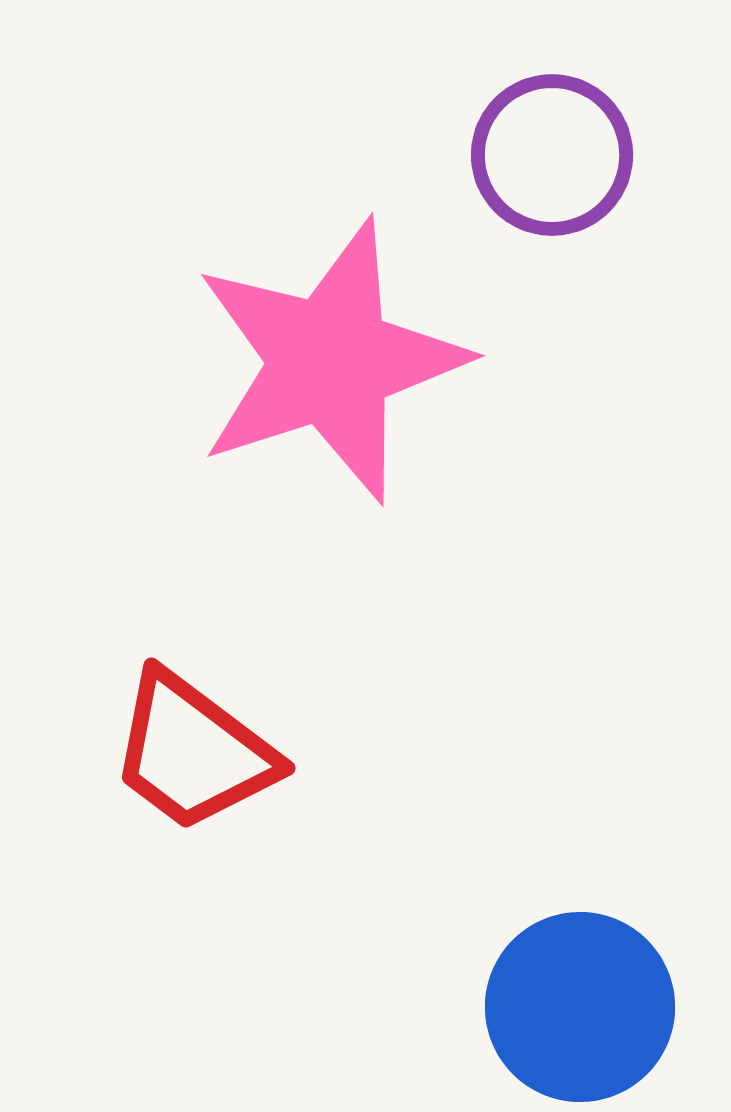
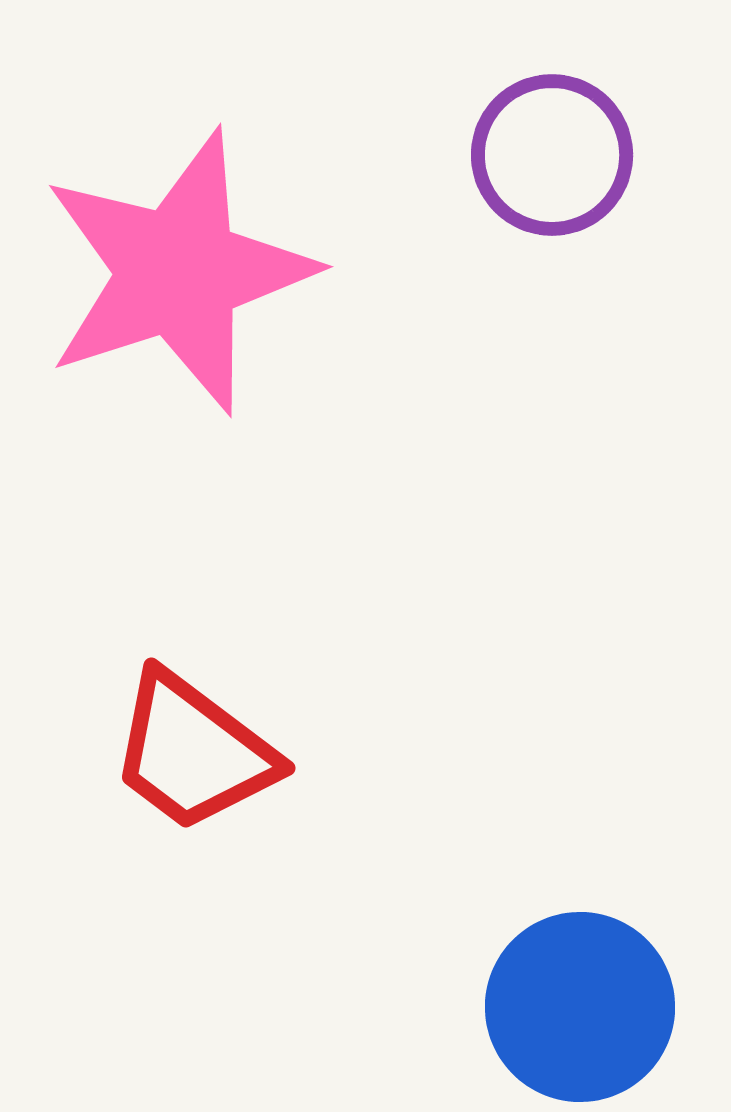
pink star: moved 152 px left, 89 px up
